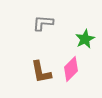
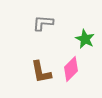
green star: rotated 18 degrees counterclockwise
